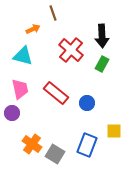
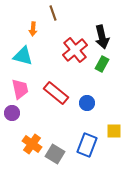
orange arrow: rotated 120 degrees clockwise
black arrow: moved 1 px down; rotated 10 degrees counterclockwise
red cross: moved 4 px right; rotated 10 degrees clockwise
